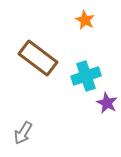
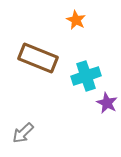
orange star: moved 9 px left
brown rectangle: rotated 15 degrees counterclockwise
gray arrow: rotated 15 degrees clockwise
